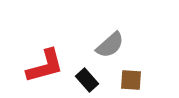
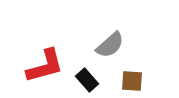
brown square: moved 1 px right, 1 px down
